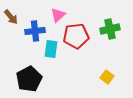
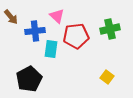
pink triangle: moved 1 px left, 1 px down; rotated 35 degrees counterclockwise
